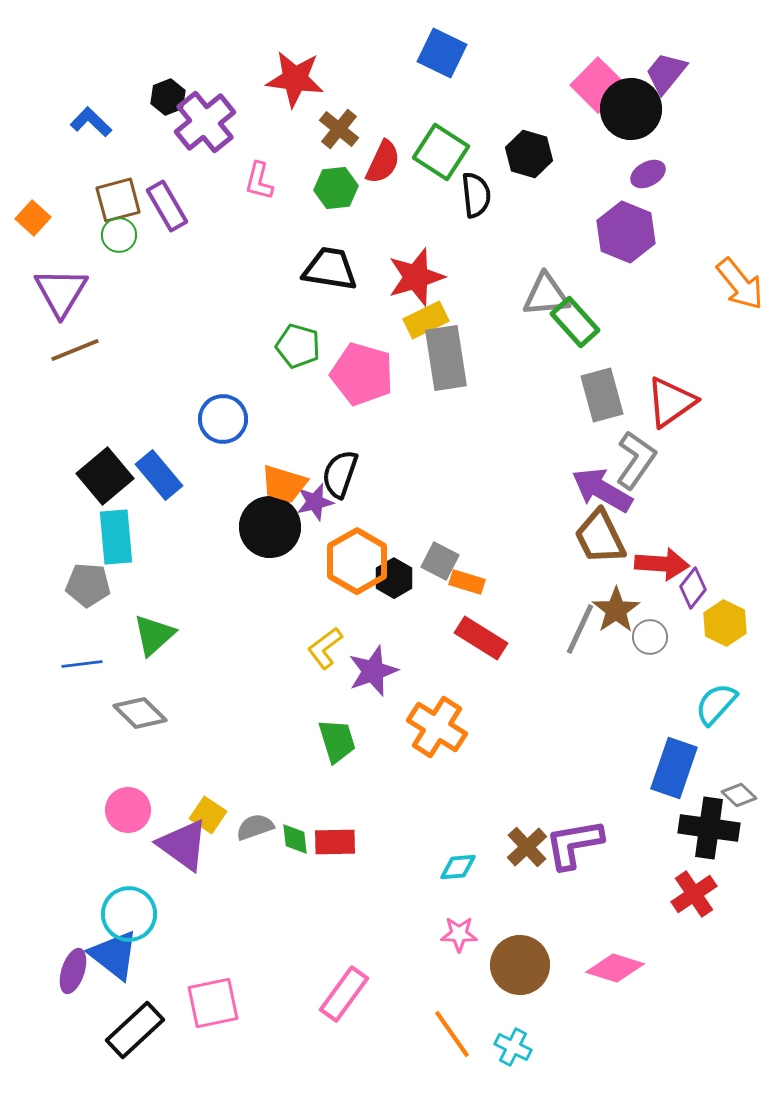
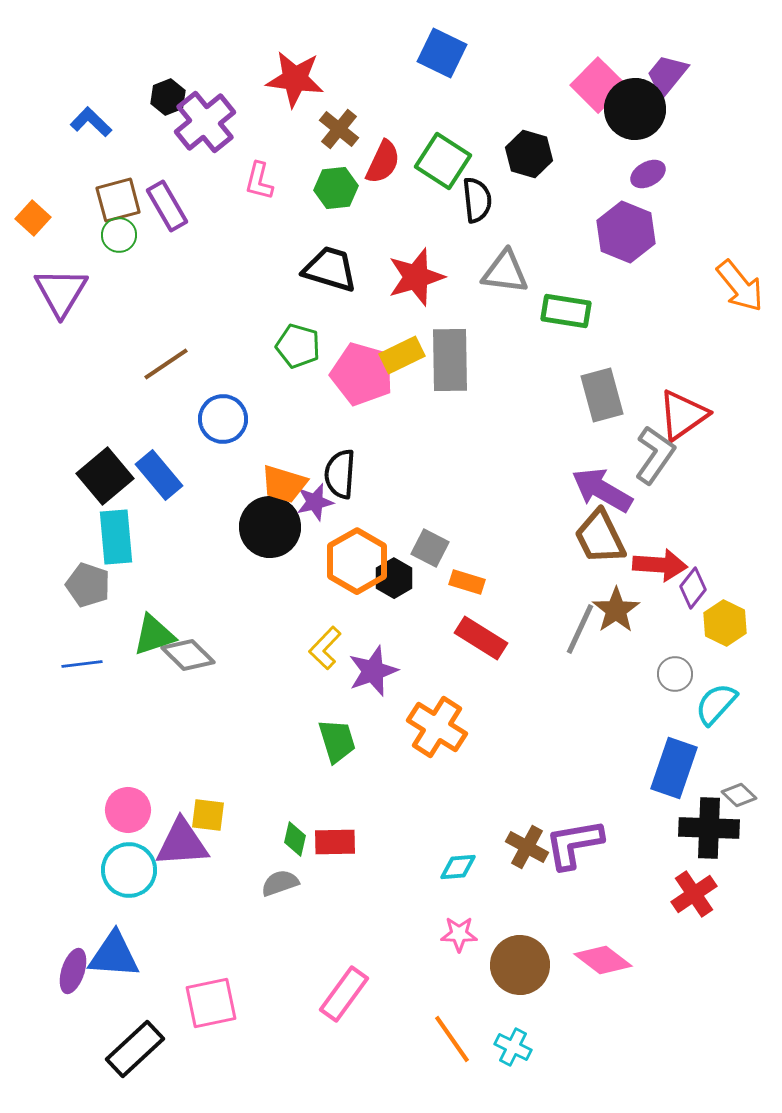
purple trapezoid at (666, 73): moved 1 px right, 2 px down
black circle at (631, 109): moved 4 px right
green square at (441, 152): moved 2 px right, 9 px down
black semicircle at (476, 195): moved 1 px right, 5 px down
black trapezoid at (330, 269): rotated 8 degrees clockwise
orange arrow at (740, 284): moved 2 px down
gray triangle at (546, 295): moved 41 px left, 23 px up; rotated 12 degrees clockwise
yellow rectangle at (426, 320): moved 24 px left, 35 px down
green rectangle at (575, 322): moved 9 px left, 11 px up; rotated 39 degrees counterclockwise
brown line at (75, 350): moved 91 px right, 14 px down; rotated 12 degrees counterclockwise
gray rectangle at (446, 358): moved 4 px right, 2 px down; rotated 8 degrees clockwise
red triangle at (671, 402): moved 12 px right, 13 px down
gray L-shape at (636, 460): moved 19 px right, 5 px up
black semicircle at (340, 474): rotated 15 degrees counterclockwise
gray square at (440, 561): moved 10 px left, 13 px up
red arrow at (662, 564): moved 2 px left, 1 px down
gray pentagon at (88, 585): rotated 15 degrees clockwise
green triangle at (154, 635): rotated 24 degrees clockwise
gray circle at (650, 637): moved 25 px right, 37 px down
yellow L-shape at (325, 648): rotated 9 degrees counterclockwise
gray diamond at (140, 713): moved 48 px right, 58 px up
yellow square at (208, 815): rotated 27 degrees counterclockwise
gray semicircle at (255, 827): moved 25 px right, 56 px down
black cross at (709, 828): rotated 6 degrees counterclockwise
green diamond at (295, 839): rotated 20 degrees clockwise
purple triangle at (183, 845): moved 1 px left, 2 px up; rotated 40 degrees counterclockwise
brown cross at (527, 847): rotated 18 degrees counterclockwise
cyan circle at (129, 914): moved 44 px up
blue triangle at (114, 955): rotated 34 degrees counterclockwise
pink diamond at (615, 968): moved 12 px left, 8 px up; rotated 20 degrees clockwise
pink square at (213, 1003): moved 2 px left
black rectangle at (135, 1030): moved 19 px down
orange line at (452, 1034): moved 5 px down
